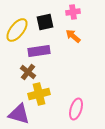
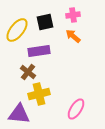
pink cross: moved 3 px down
pink ellipse: rotated 15 degrees clockwise
purple triangle: rotated 10 degrees counterclockwise
